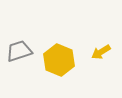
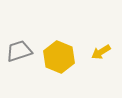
yellow hexagon: moved 3 px up
